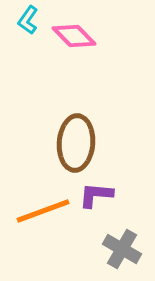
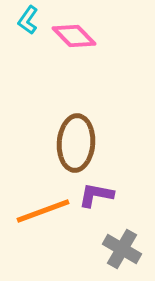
purple L-shape: rotated 6 degrees clockwise
